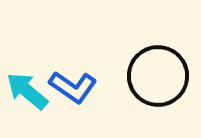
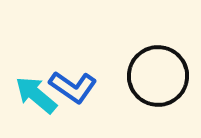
cyan arrow: moved 9 px right, 4 px down
